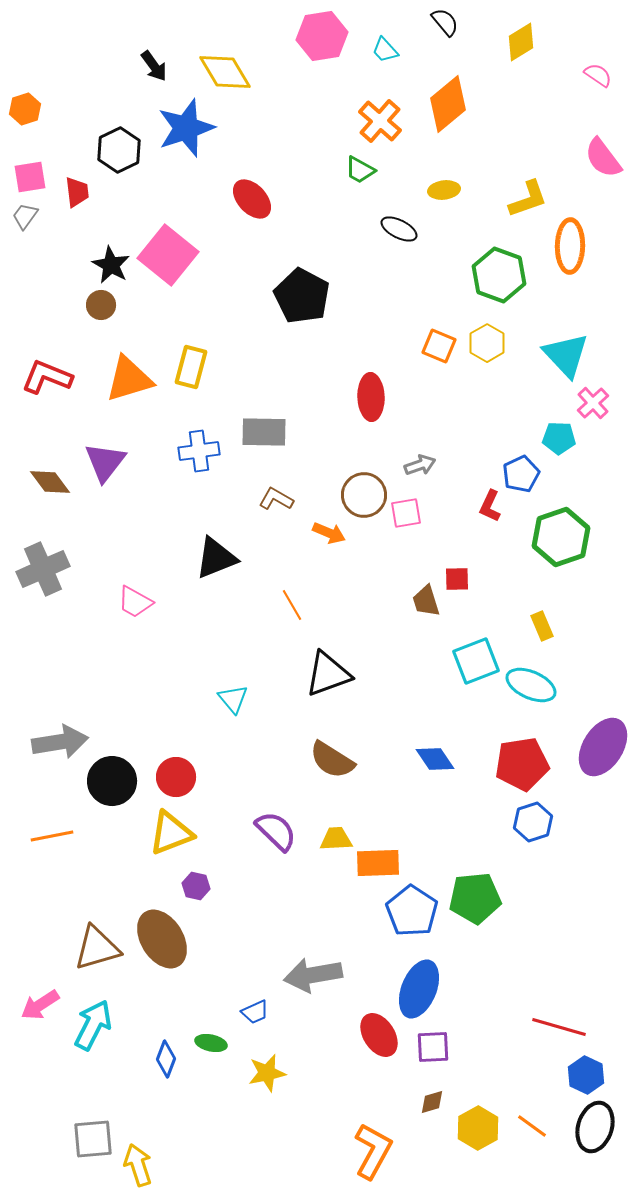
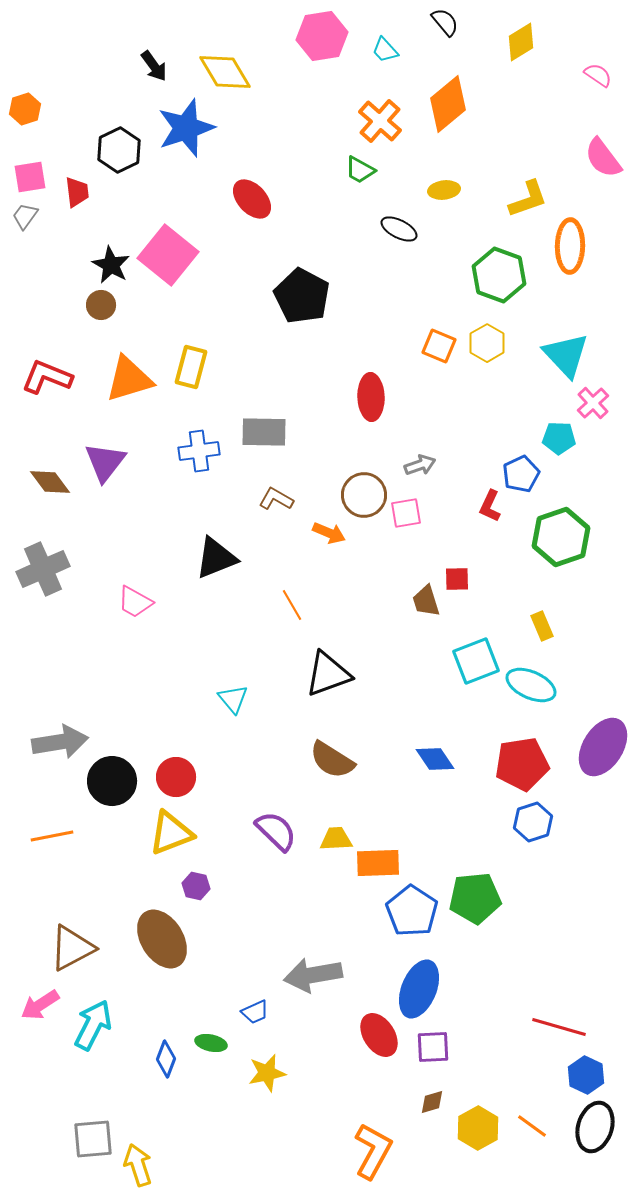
brown triangle at (97, 948): moved 25 px left; rotated 12 degrees counterclockwise
